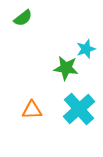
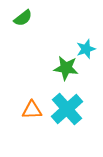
cyan cross: moved 12 px left
